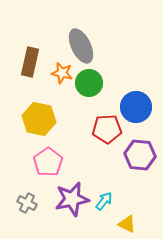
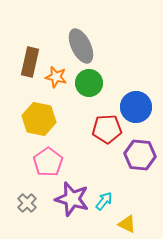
orange star: moved 6 px left, 4 px down
purple star: rotated 28 degrees clockwise
gray cross: rotated 18 degrees clockwise
